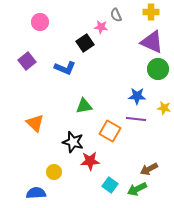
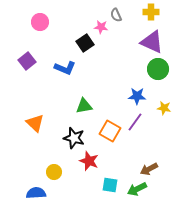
purple line: moved 1 px left, 3 px down; rotated 60 degrees counterclockwise
black star: moved 1 px right, 4 px up
red star: moved 1 px left; rotated 24 degrees clockwise
cyan square: rotated 28 degrees counterclockwise
